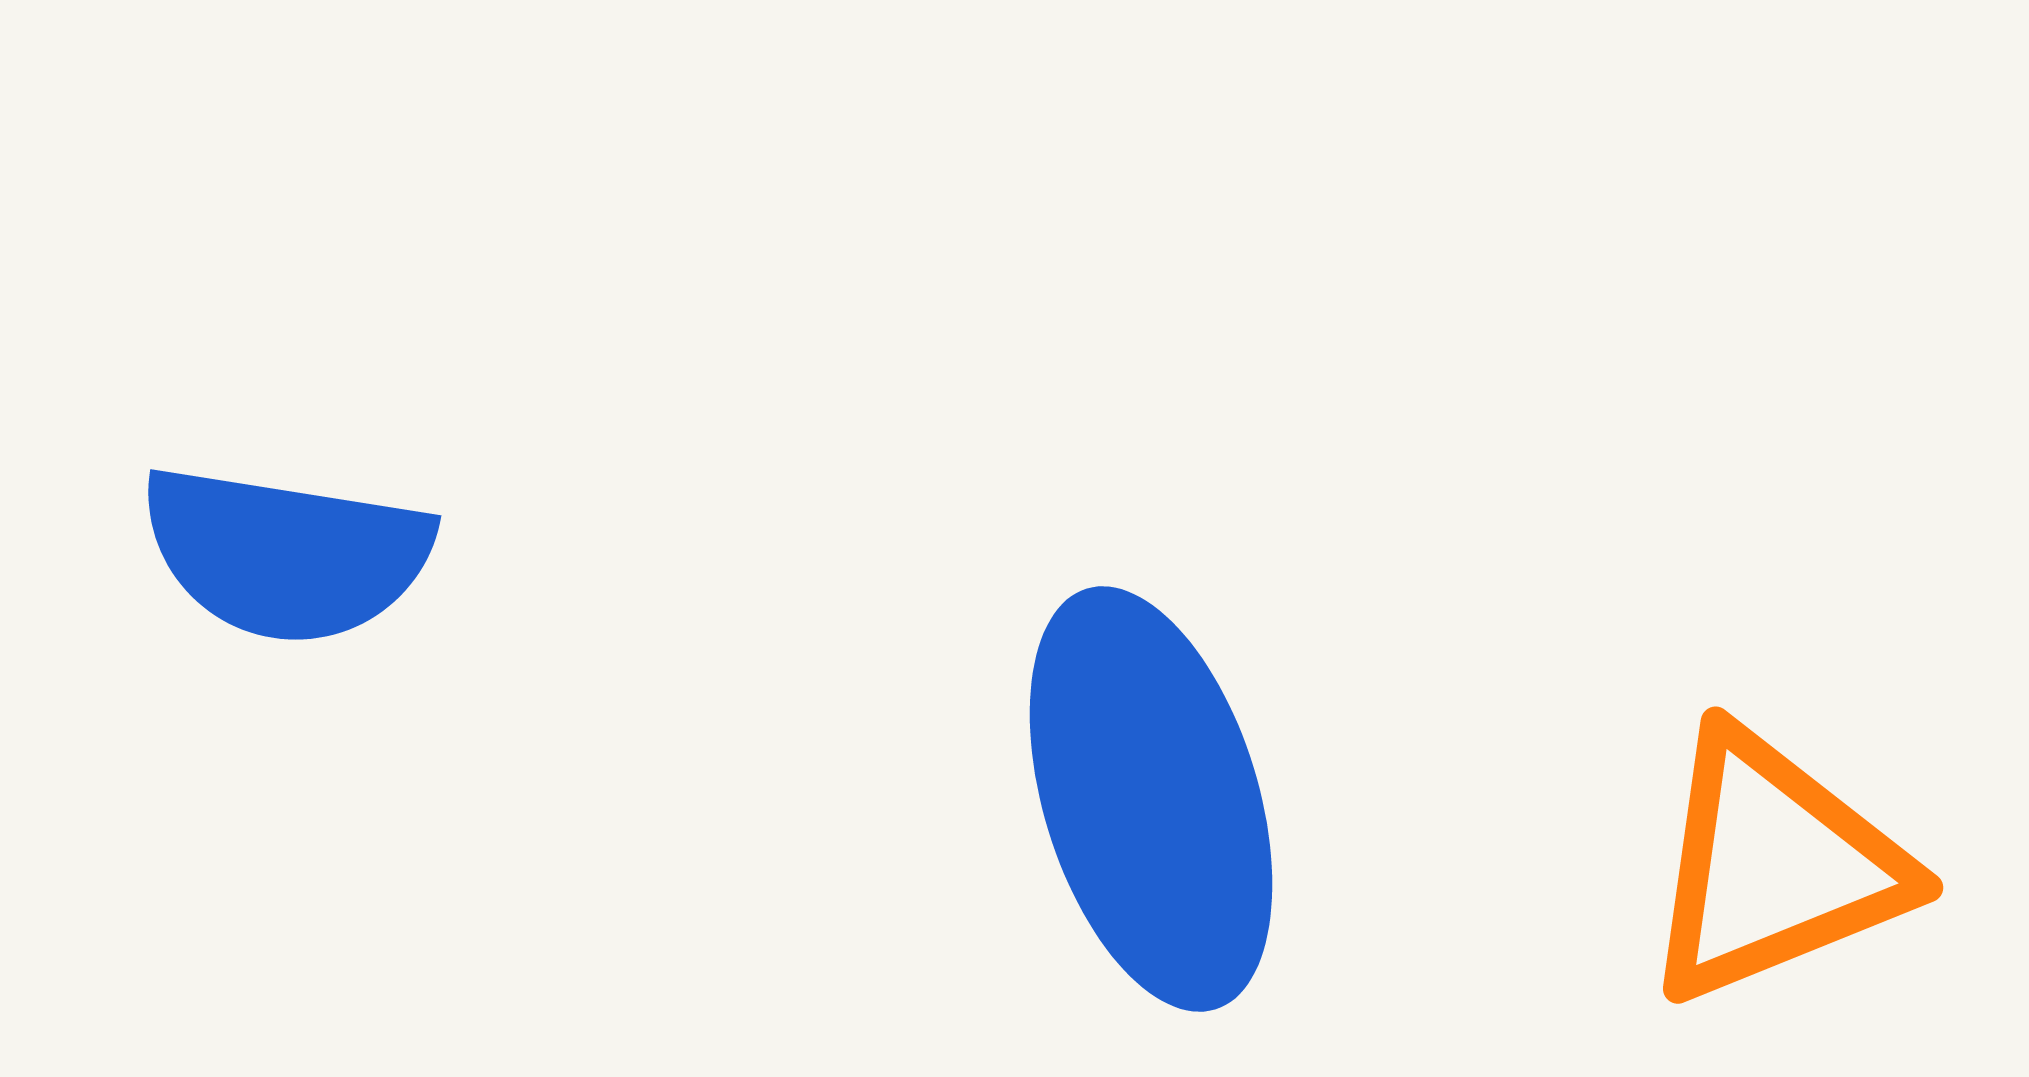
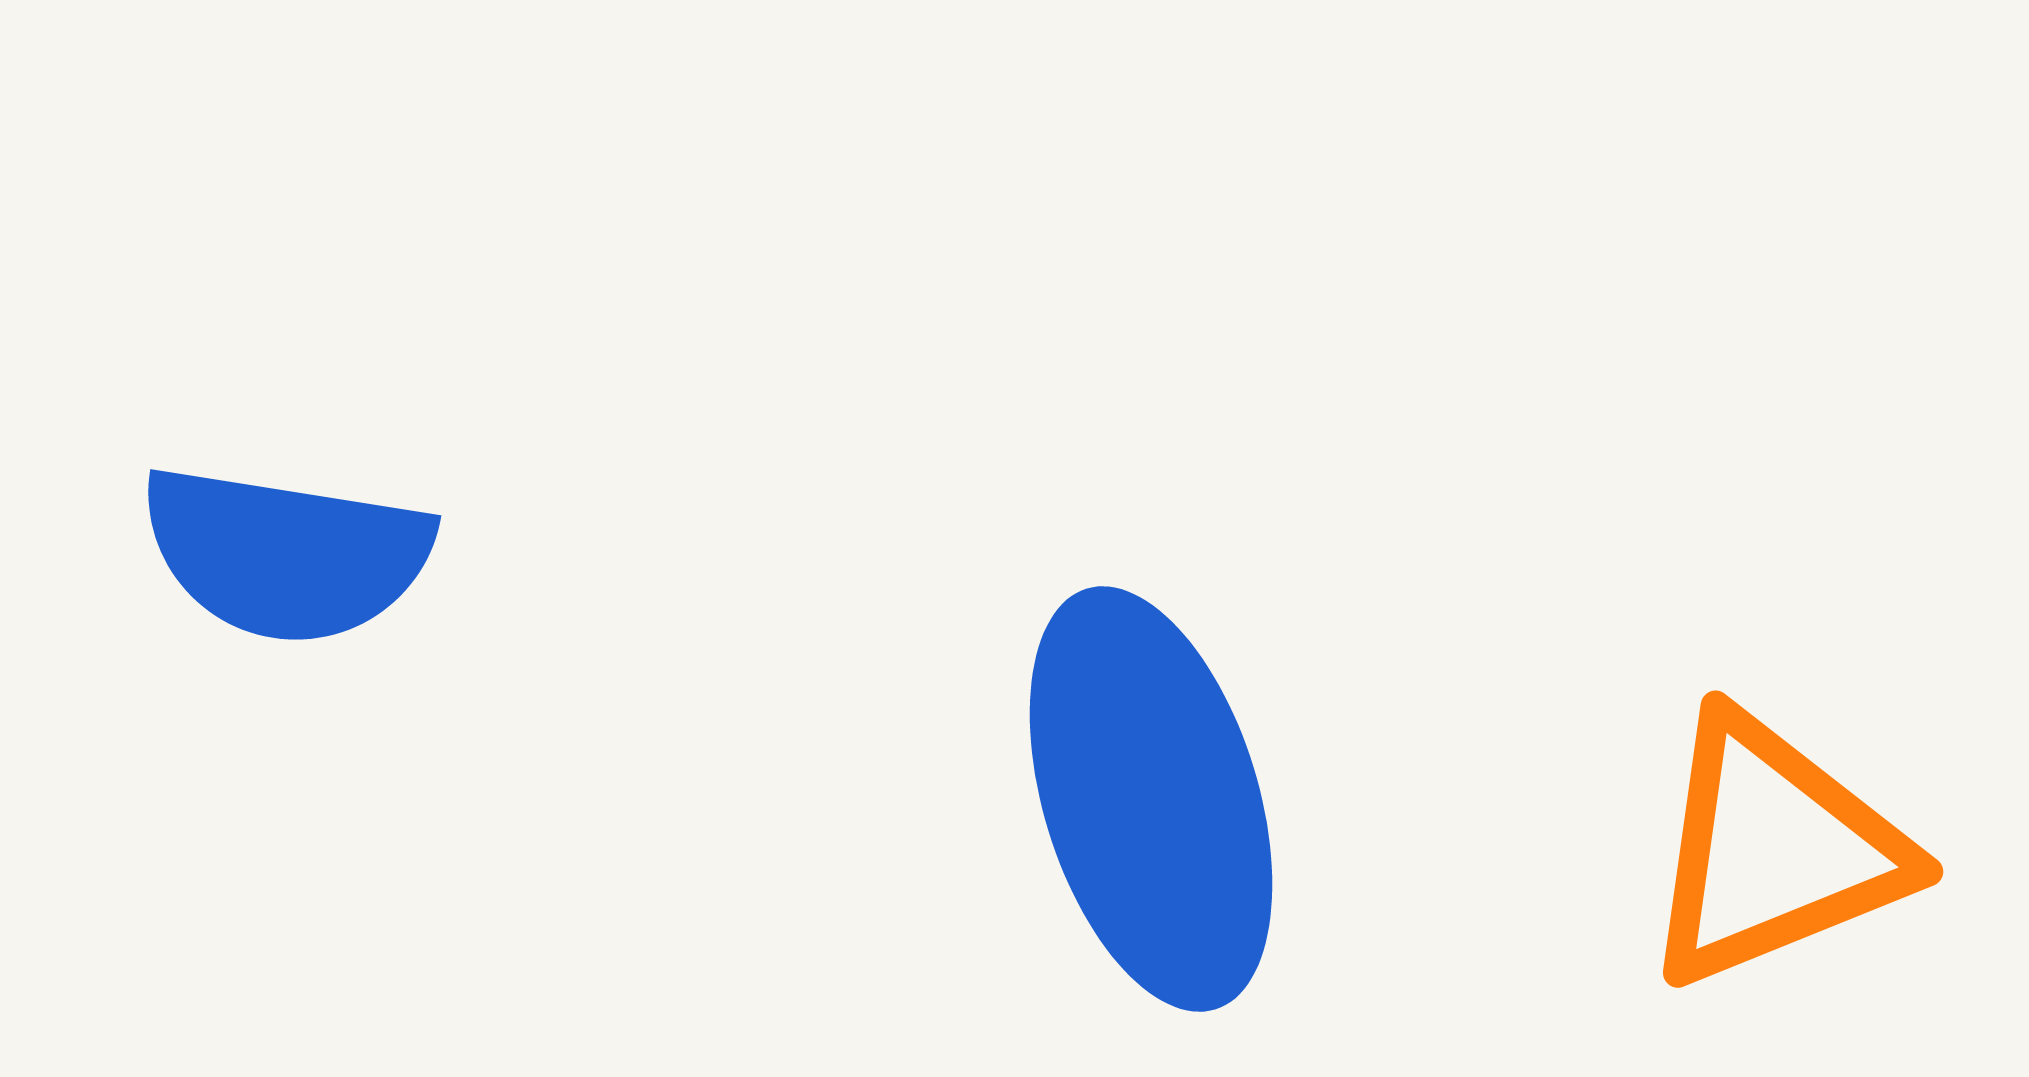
orange triangle: moved 16 px up
